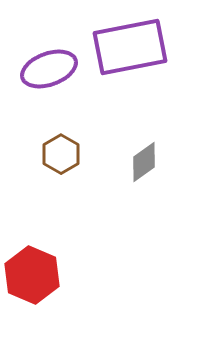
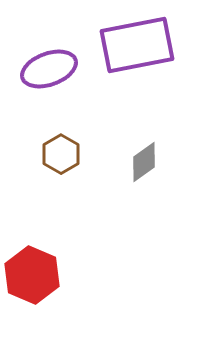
purple rectangle: moved 7 px right, 2 px up
